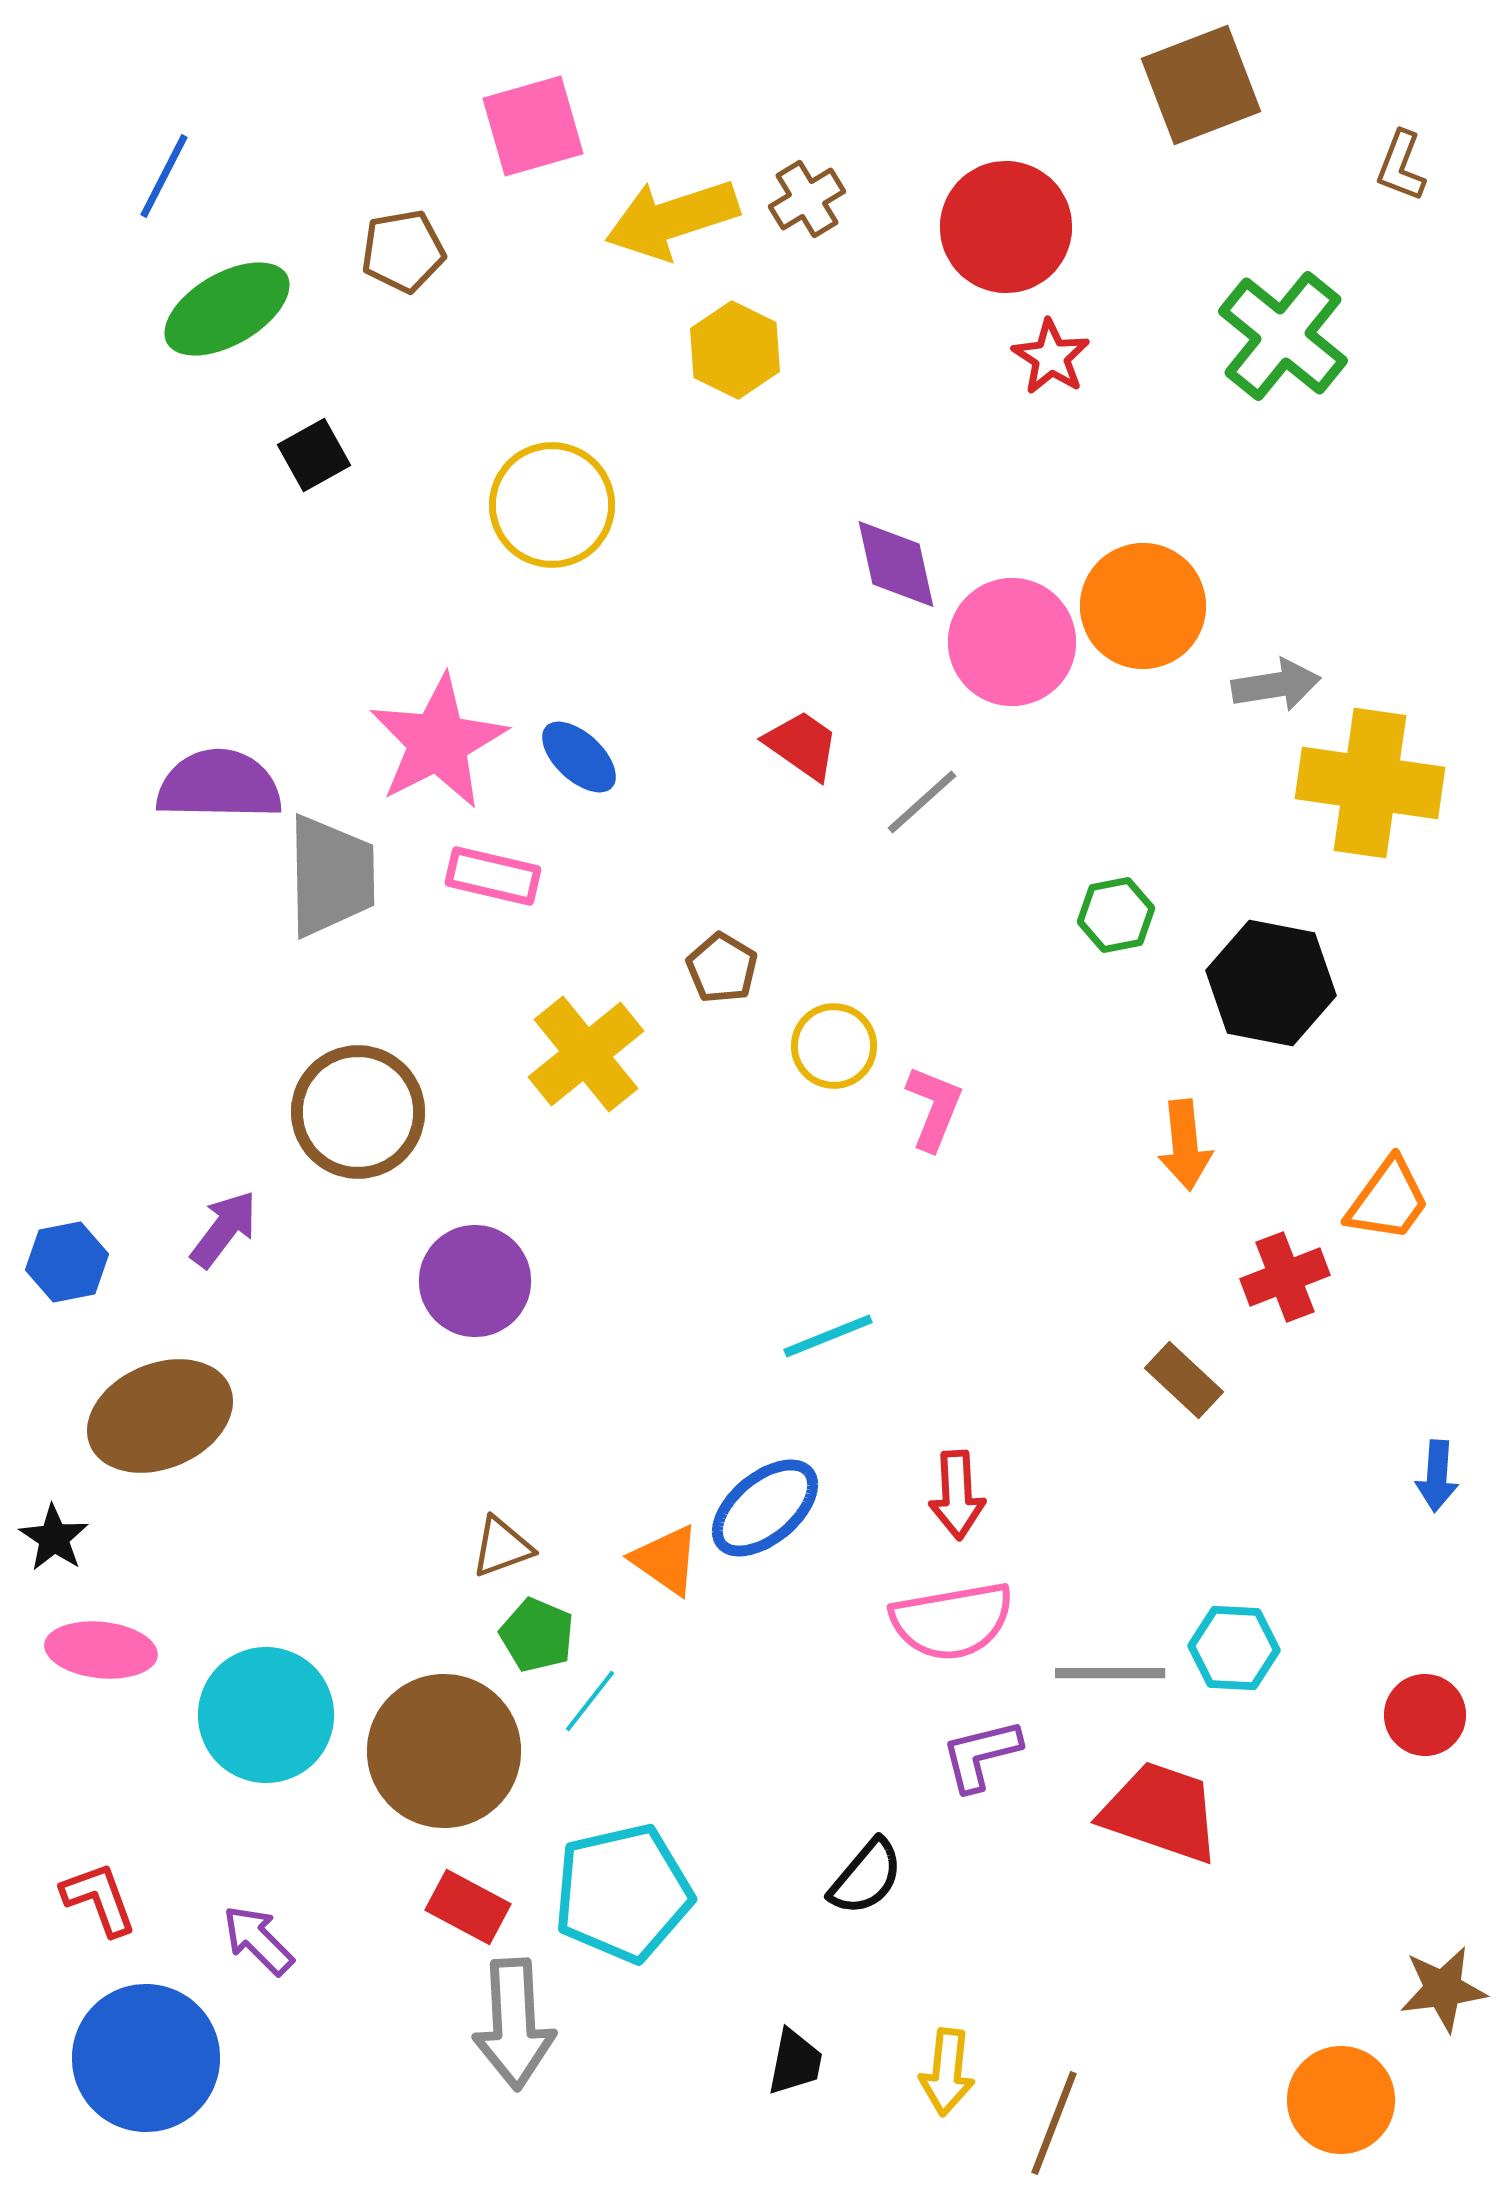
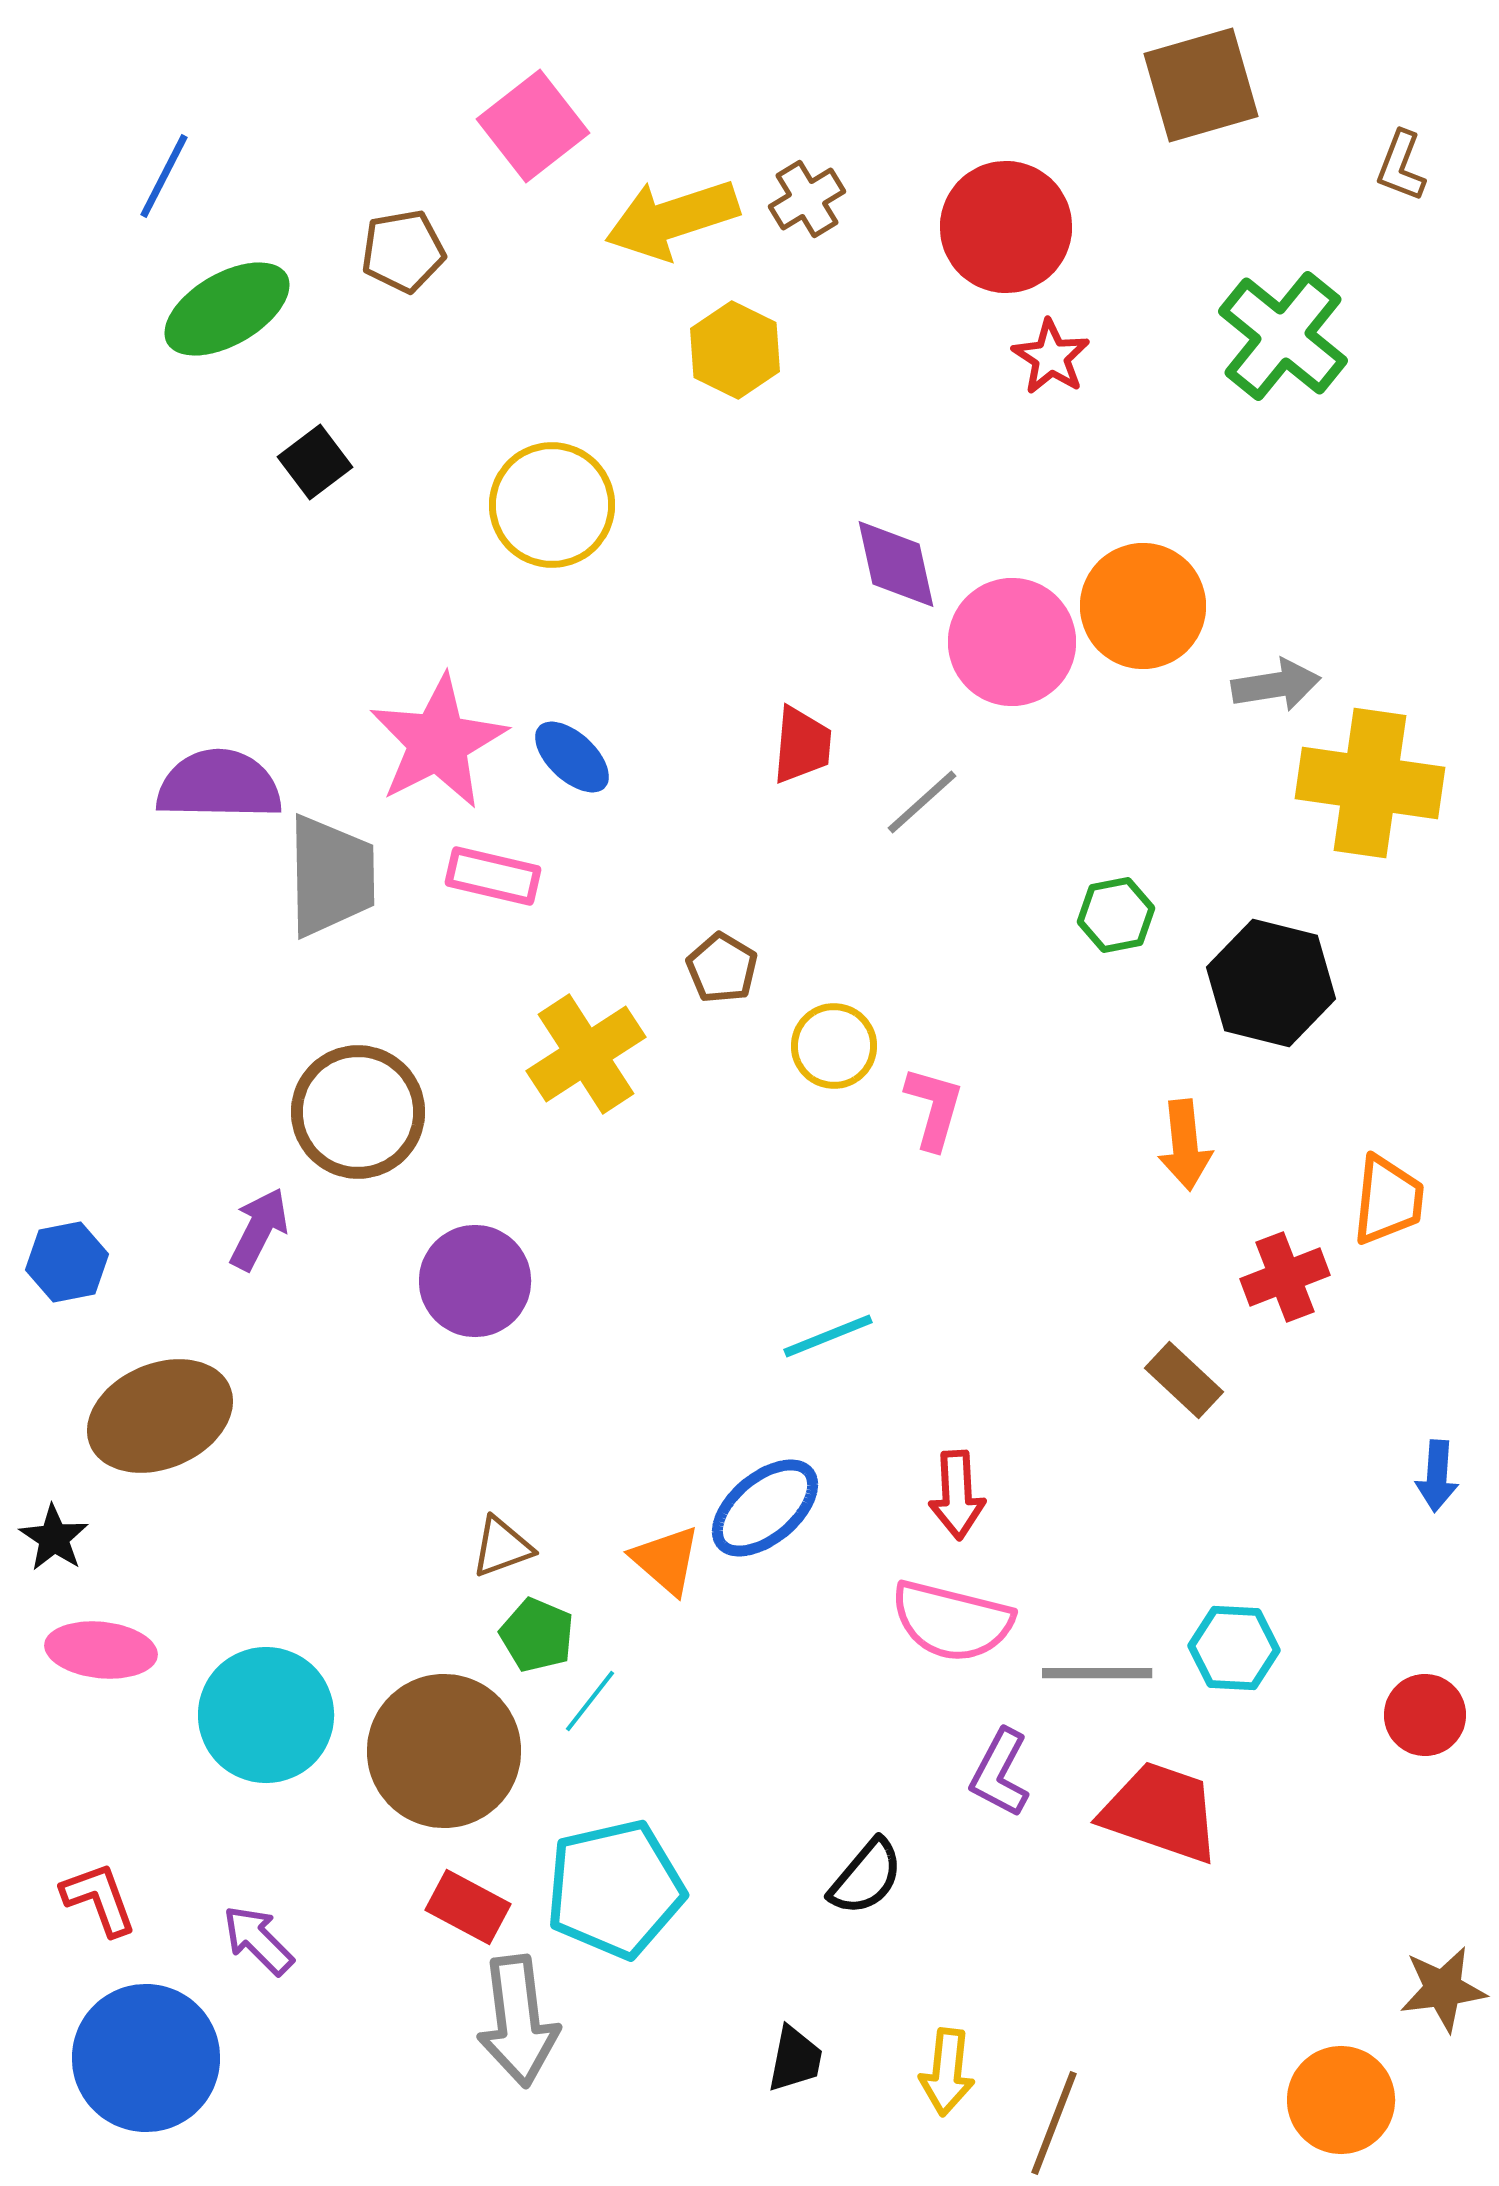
brown square at (1201, 85): rotated 5 degrees clockwise
pink square at (533, 126): rotated 22 degrees counterclockwise
black square at (314, 455): moved 1 px right, 7 px down; rotated 8 degrees counterclockwise
red trapezoid at (802, 745): rotated 60 degrees clockwise
blue ellipse at (579, 757): moved 7 px left
black hexagon at (1271, 983): rotated 3 degrees clockwise
yellow cross at (586, 1054): rotated 6 degrees clockwise
pink L-shape at (934, 1108): rotated 6 degrees counterclockwise
orange trapezoid at (1388, 1200): rotated 30 degrees counterclockwise
purple arrow at (224, 1229): moved 35 px right; rotated 10 degrees counterclockwise
orange triangle at (666, 1560): rotated 6 degrees clockwise
pink semicircle at (952, 1621): rotated 24 degrees clockwise
gray line at (1110, 1673): moved 13 px left
purple L-shape at (981, 1755): moved 19 px right, 18 px down; rotated 48 degrees counterclockwise
cyan pentagon at (623, 1893): moved 8 px left, 4 px up
gray arrow at (514, 2024): moved 4 px right, 3 px up; rotated 4 degrees counterclockwise
black trapezoid at (795, 2062): moved 3 px up
